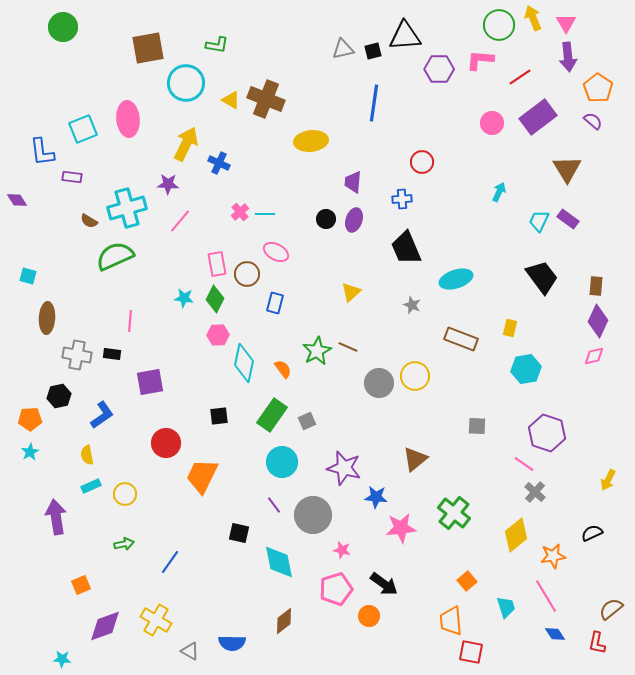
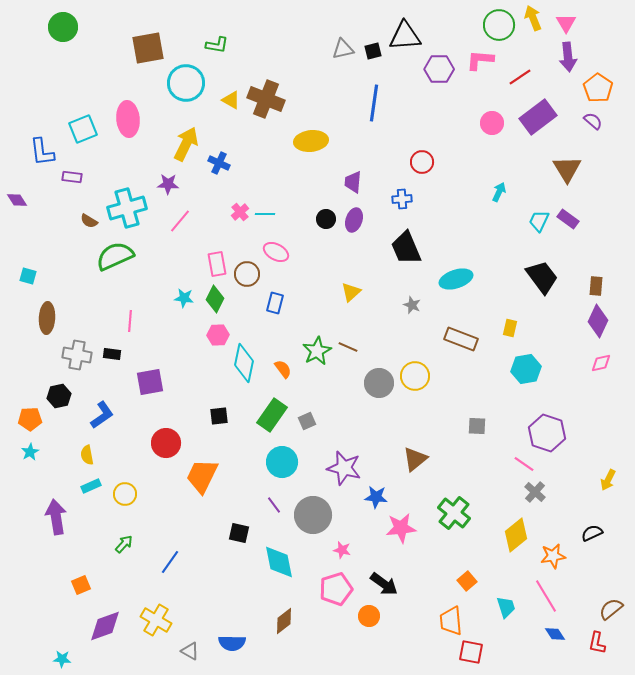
pink diamond at (594, 356): moved 7 px right, 7 px down
green arrow at (124, 544): rotated 36 degrees counterclockwise
